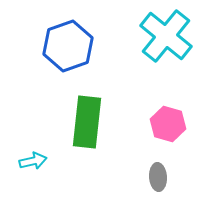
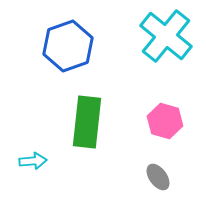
pink hexagon: moved 3 px left, 3 px up
cyan arrow: rotated 8 degrees clockwise
gray ellipse: rotated 32 degrees counterclockwise
